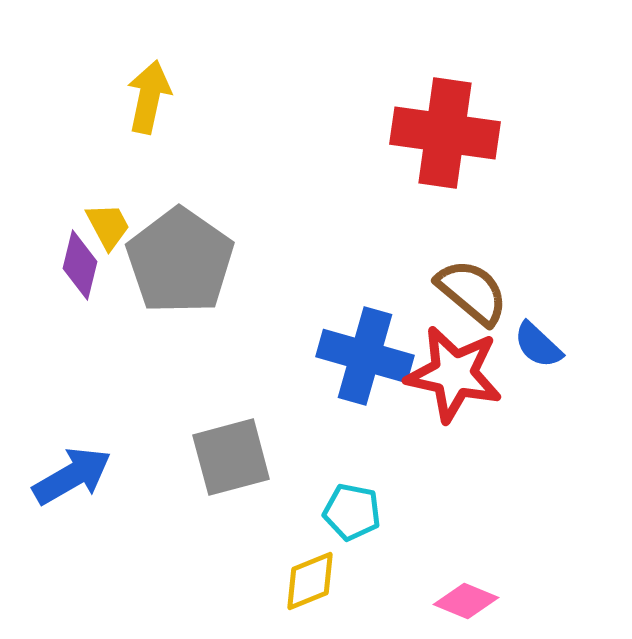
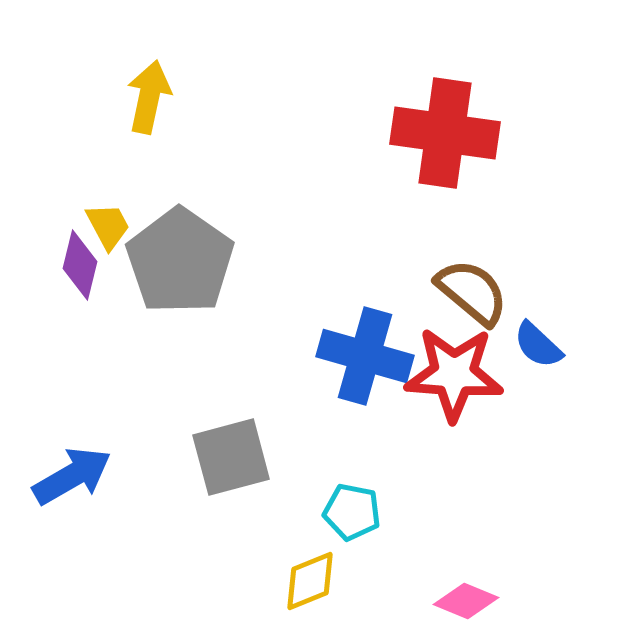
red star: rotated 8 degrees counterclockwise
